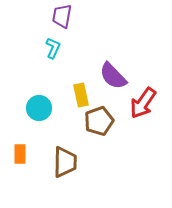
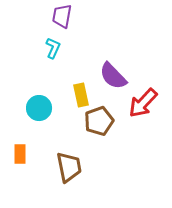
red arrow: rotated 8 degrees clockwise
brown trapezoid: moved 4 px right, 5 px down; rotated 12 degrees counterclockwise
